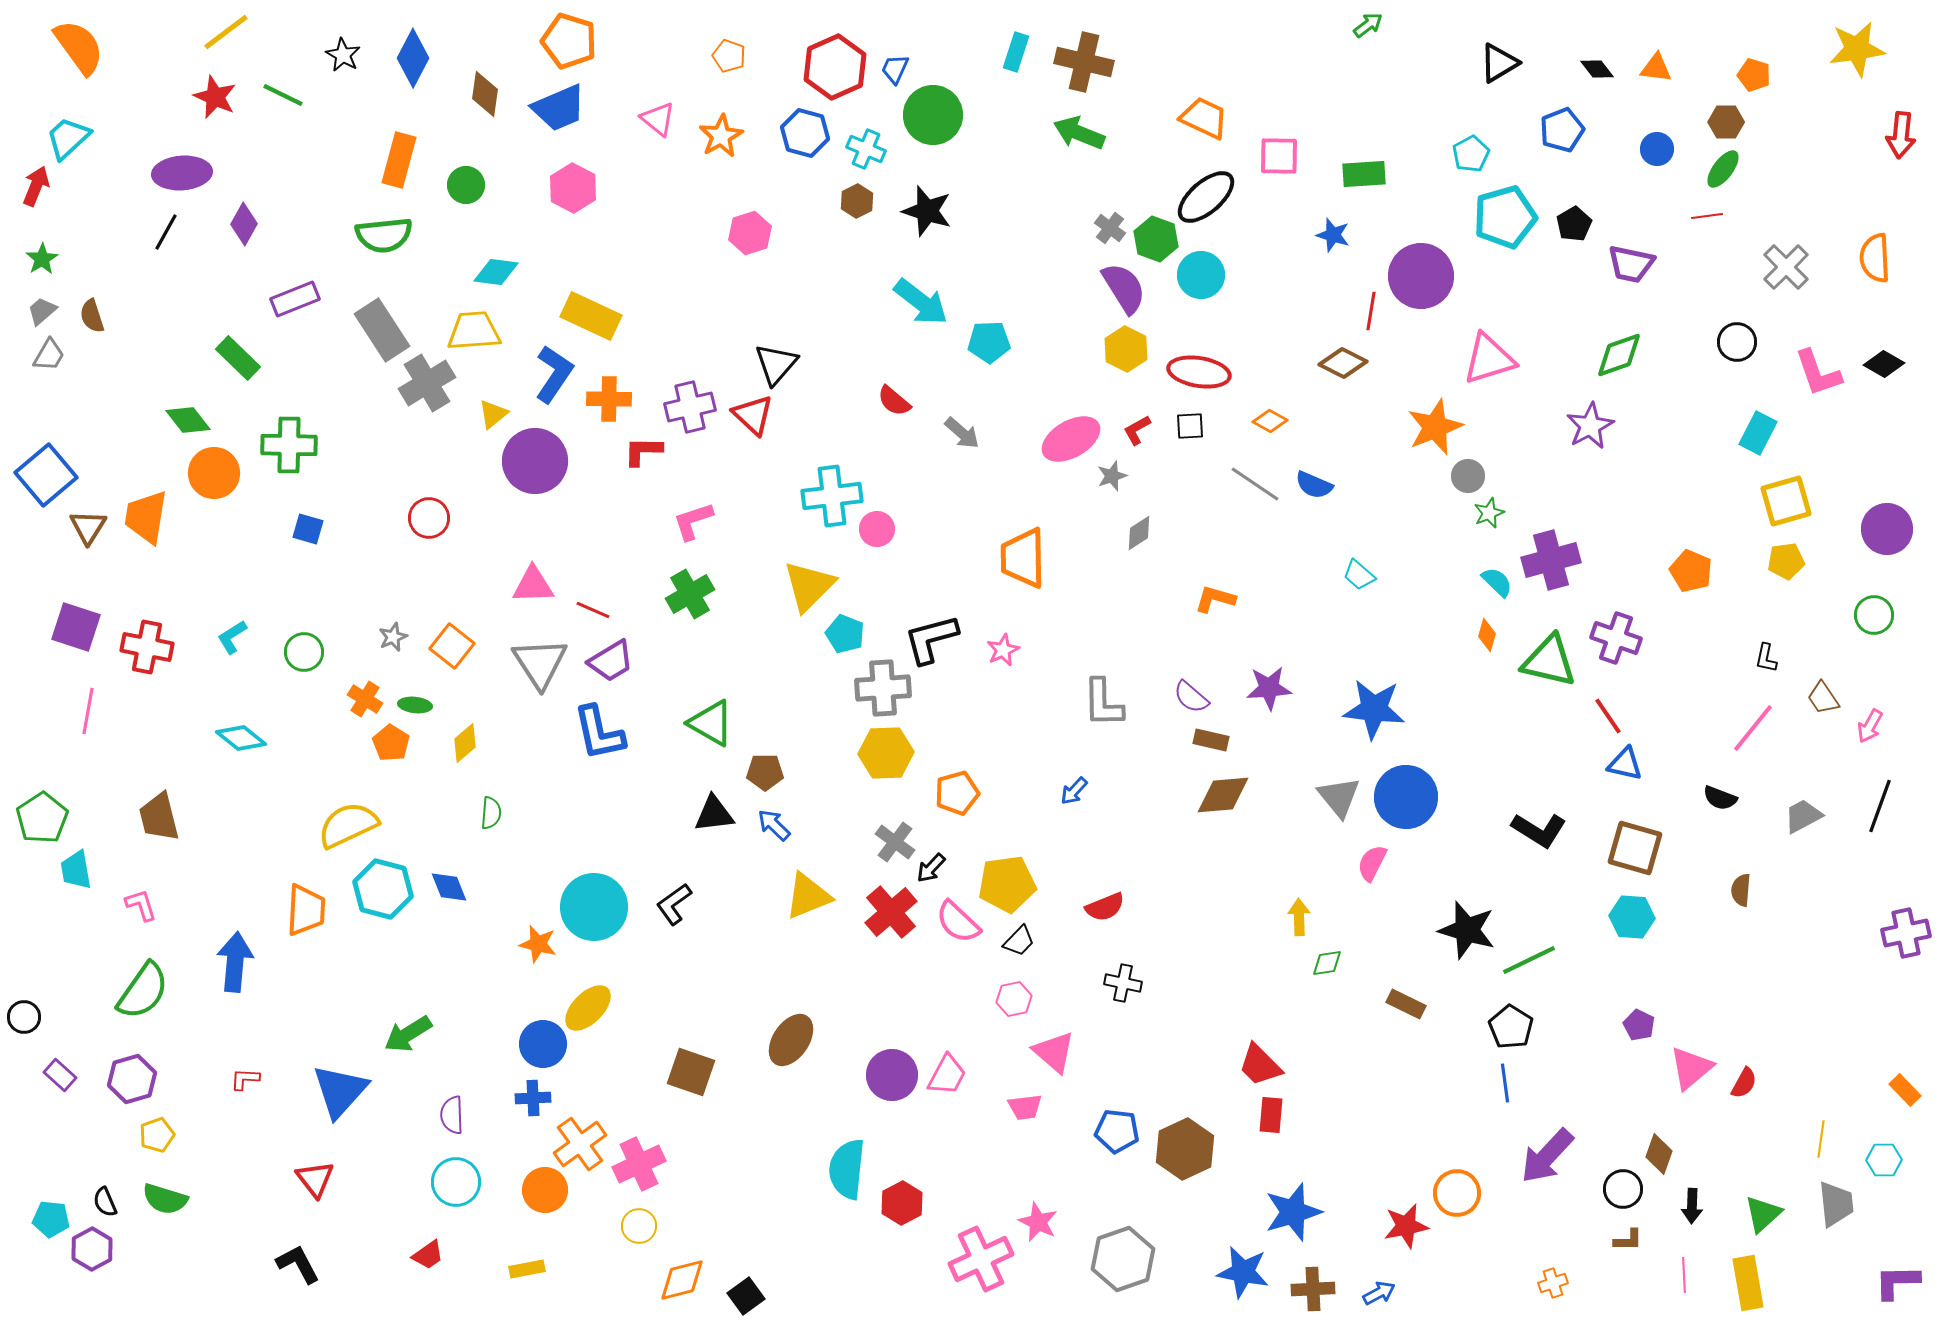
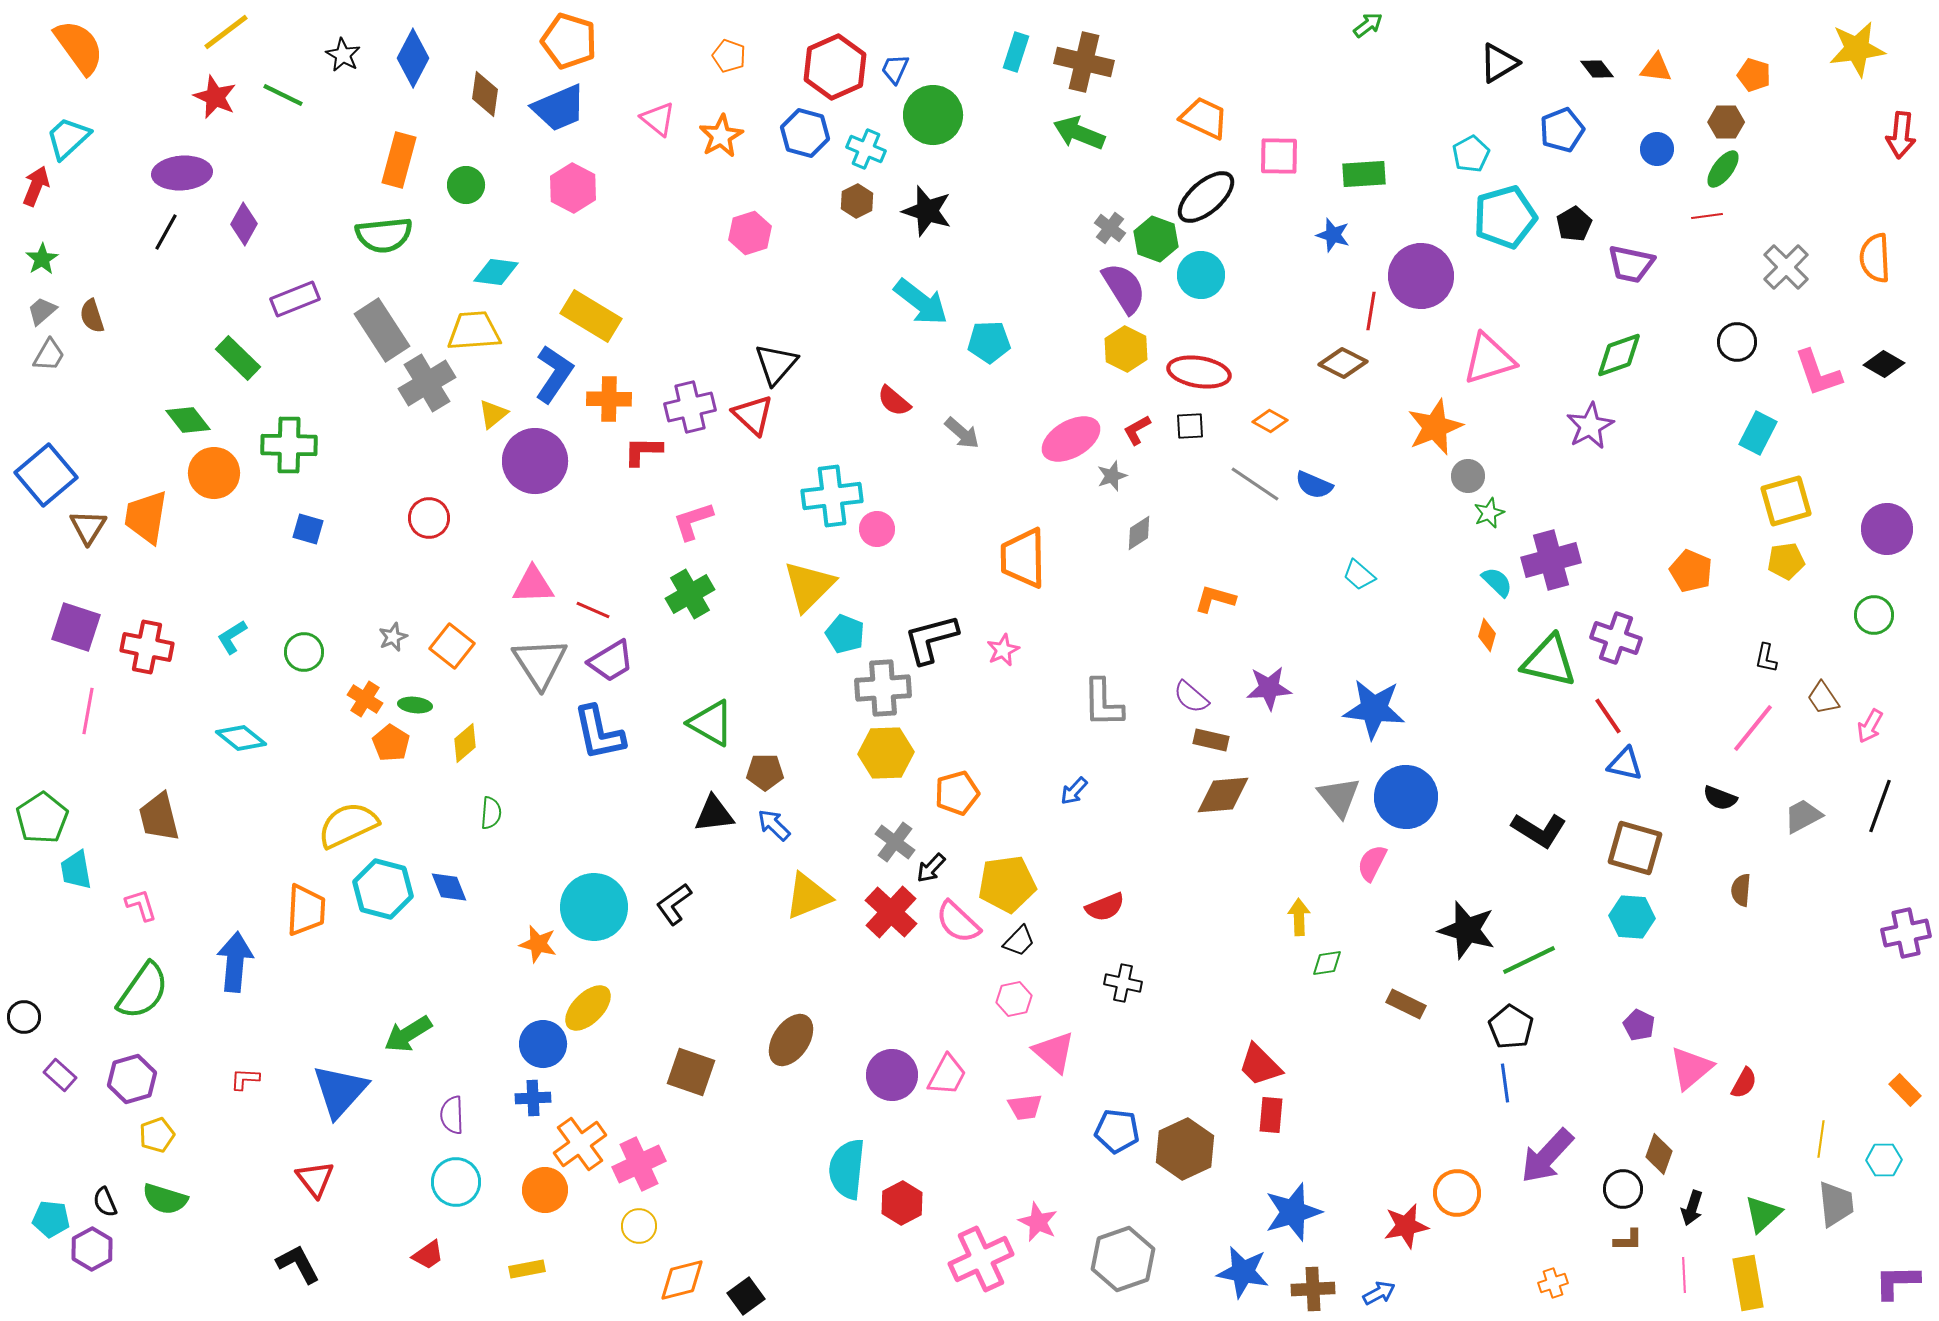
yellow rectangle at (591, 316): rotated 6 degrees clockwise
red cross at (891, 912): rotated 6 degrees counterclockwise
black arrow at (1692, 1206): moved 2 px down; rotated 16 degrees clockwise
